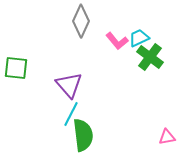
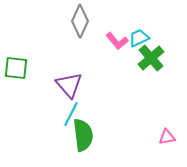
gray diamond: moved 1 px left
green cross: moved 1 px right, 1 px down; rotated 12 degrees clockwise
